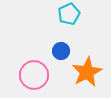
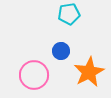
cyan pentagon: rotated 15 degrees clockwise
orange star: moved 2 px right
